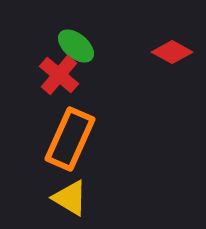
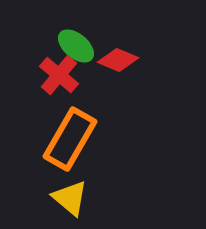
red diamond: moved 54 px left, 8 px down; rotated 6 degrees counterclockwise
orange rectangle: rotated 6 degrees clockwise
yellow triangle: rotated 9 degrees clockwise
